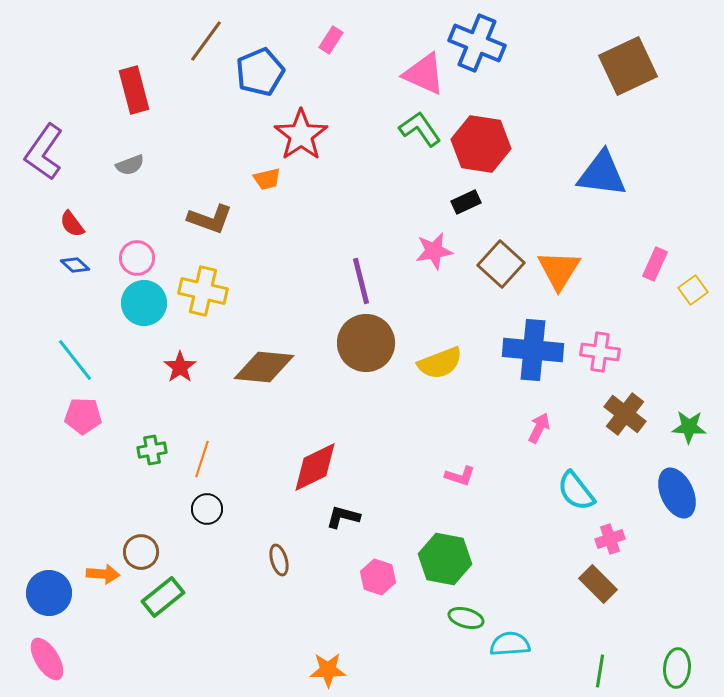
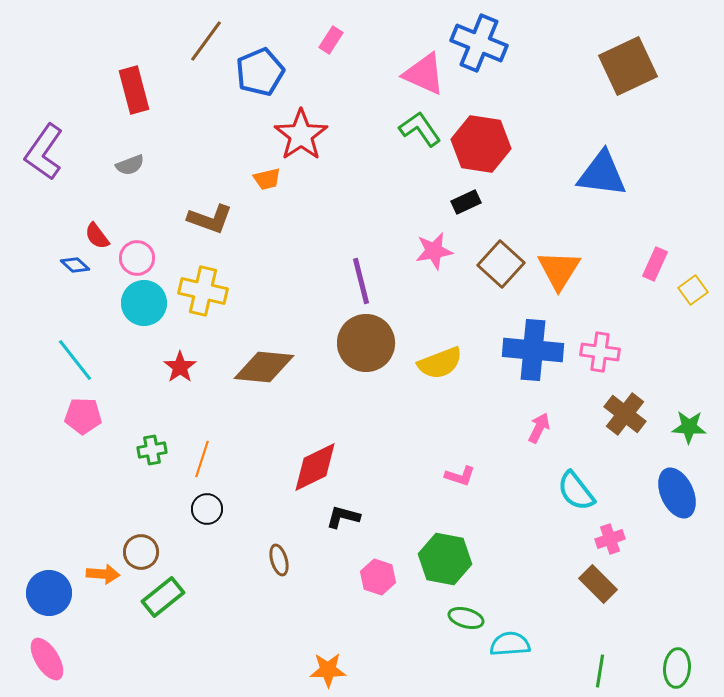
blue cross at (477, 43): moved 2 px right
red semicircle at (72, 224): moved 25 px right, 12 px down
